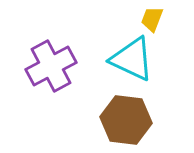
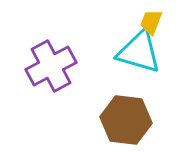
yellow trapezoid: moved 1 px left, 3 px down
cyan triangle: moved 7 px right, 7 px up; rotated 9 degrees counterclockwise
